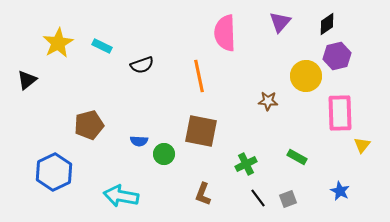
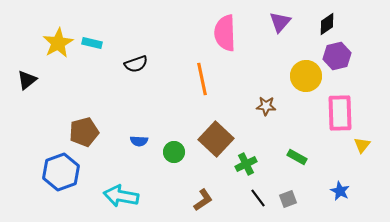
cyan rectangle: moved 10 px left, 3 px up; rotated 12 degrees counterclockwise
black semicircle: moved 6 px left, 1 px up
orange line: moved 3 px right, 3 px down
brown star: moved 2 px left, 5 px down
brown pentagon: moved 5 px left, 7 px down
brown square: moved 15 px right, 8 px down; rotated 32 degrees clockwise
green circle: moved 10 px right, 2 px up
blue hexagon: moved 7 px right; rotated 6 degrees clockwise
brown L-shape: moved 6 px down; rotated 145 degrees counterclockwise
